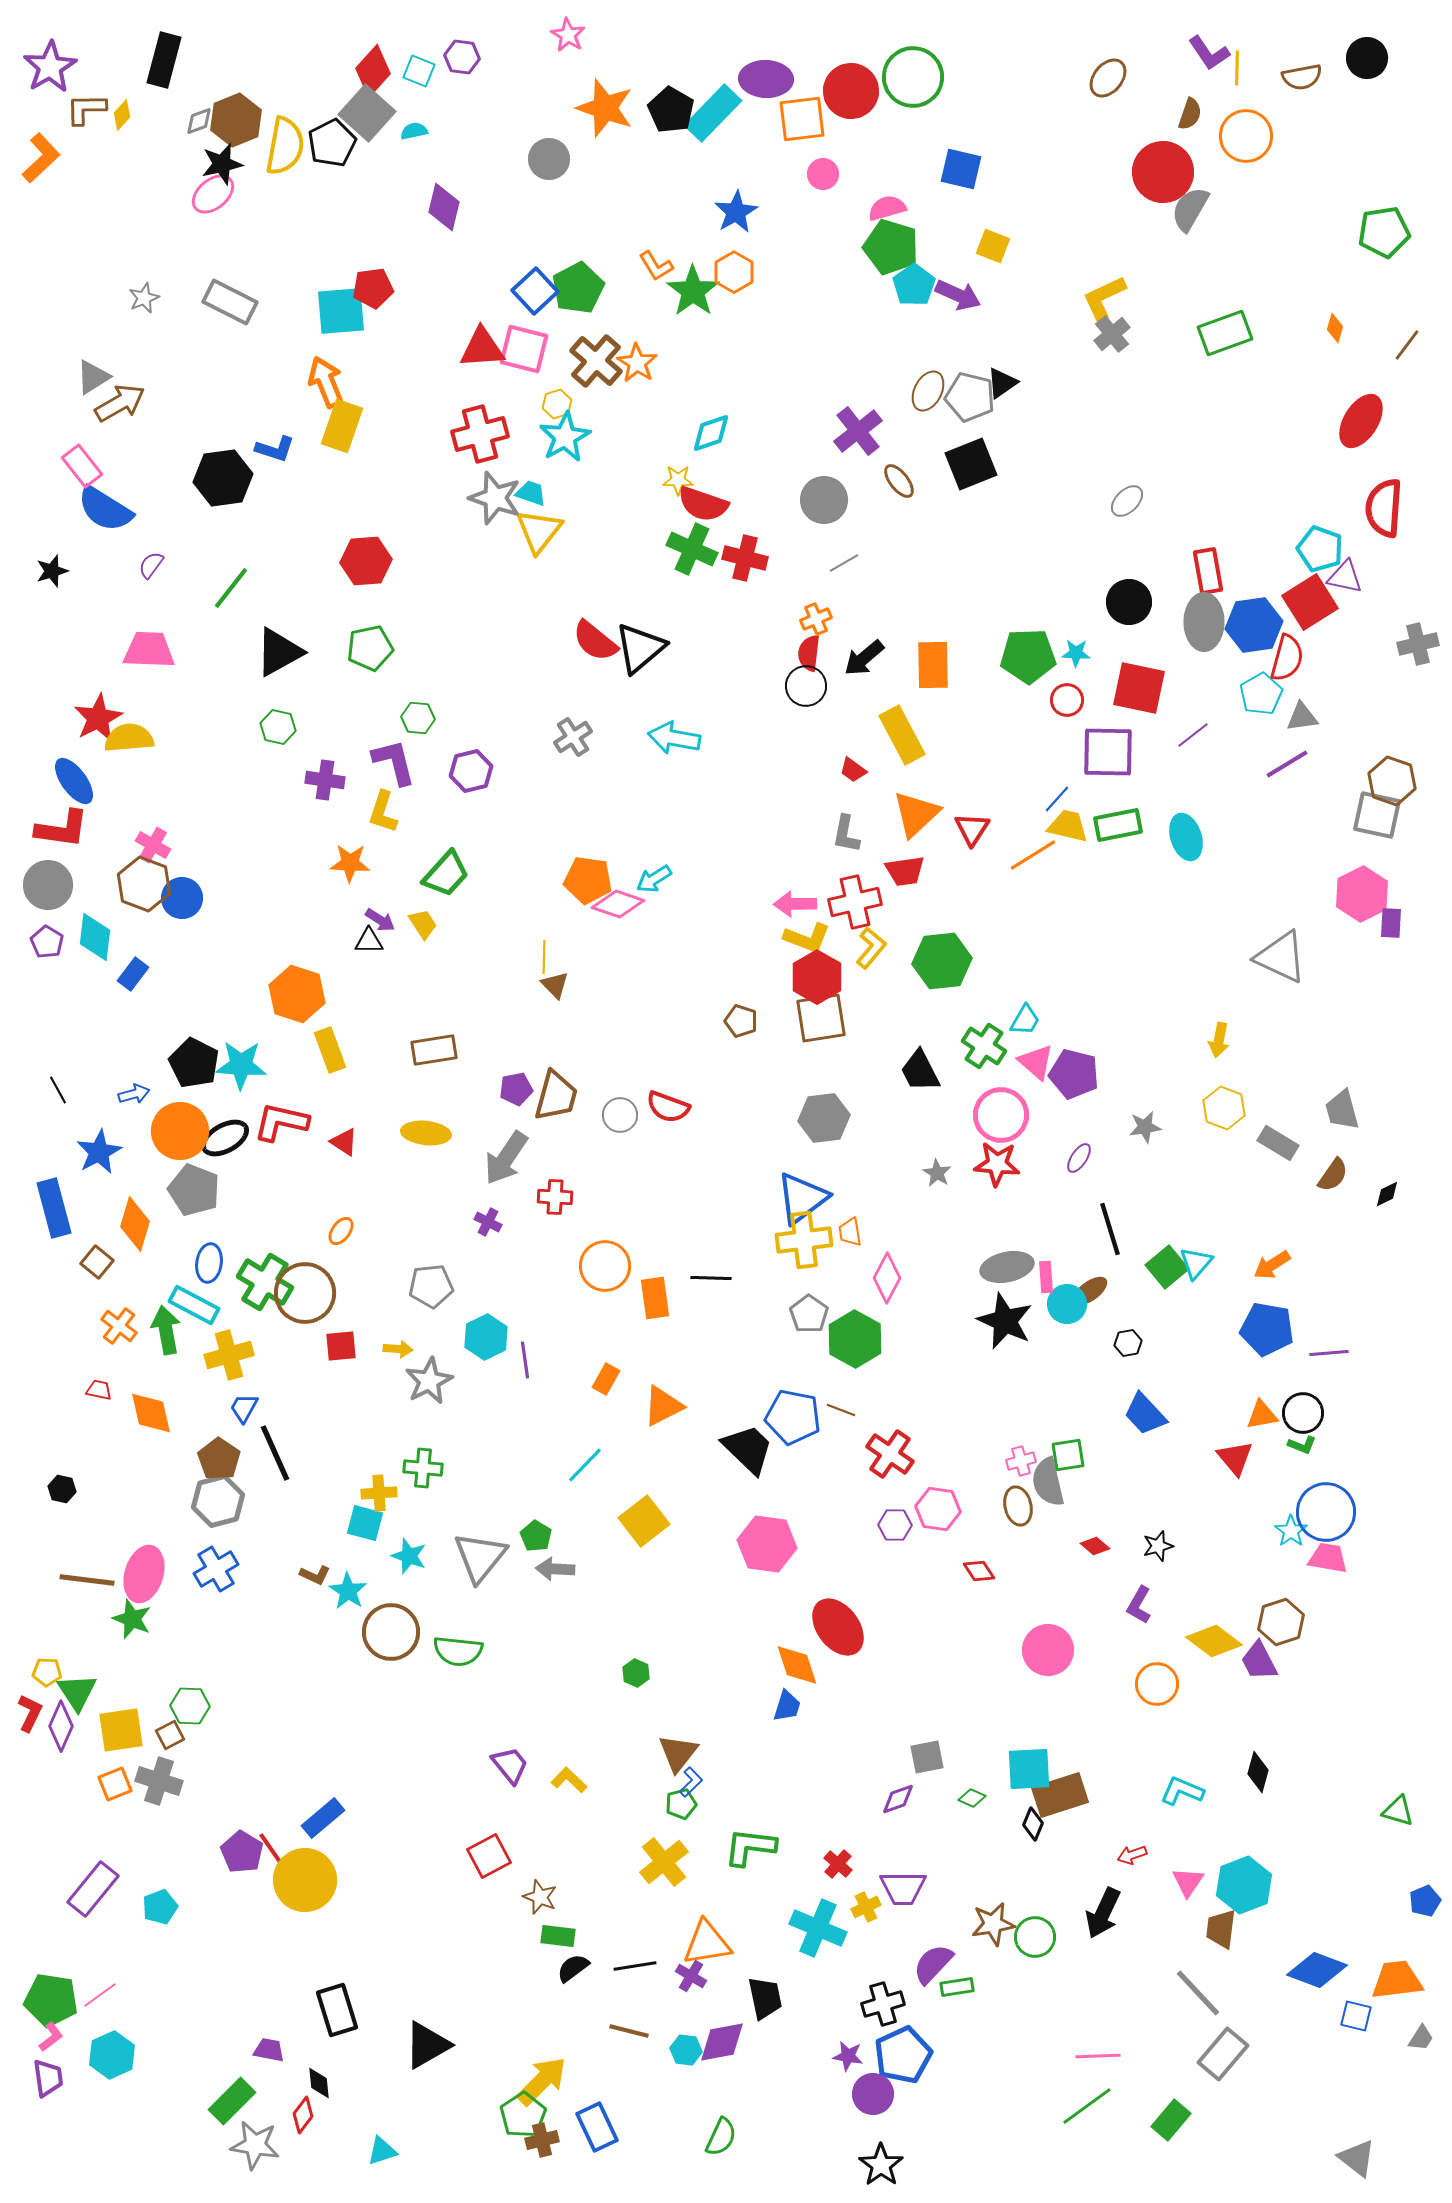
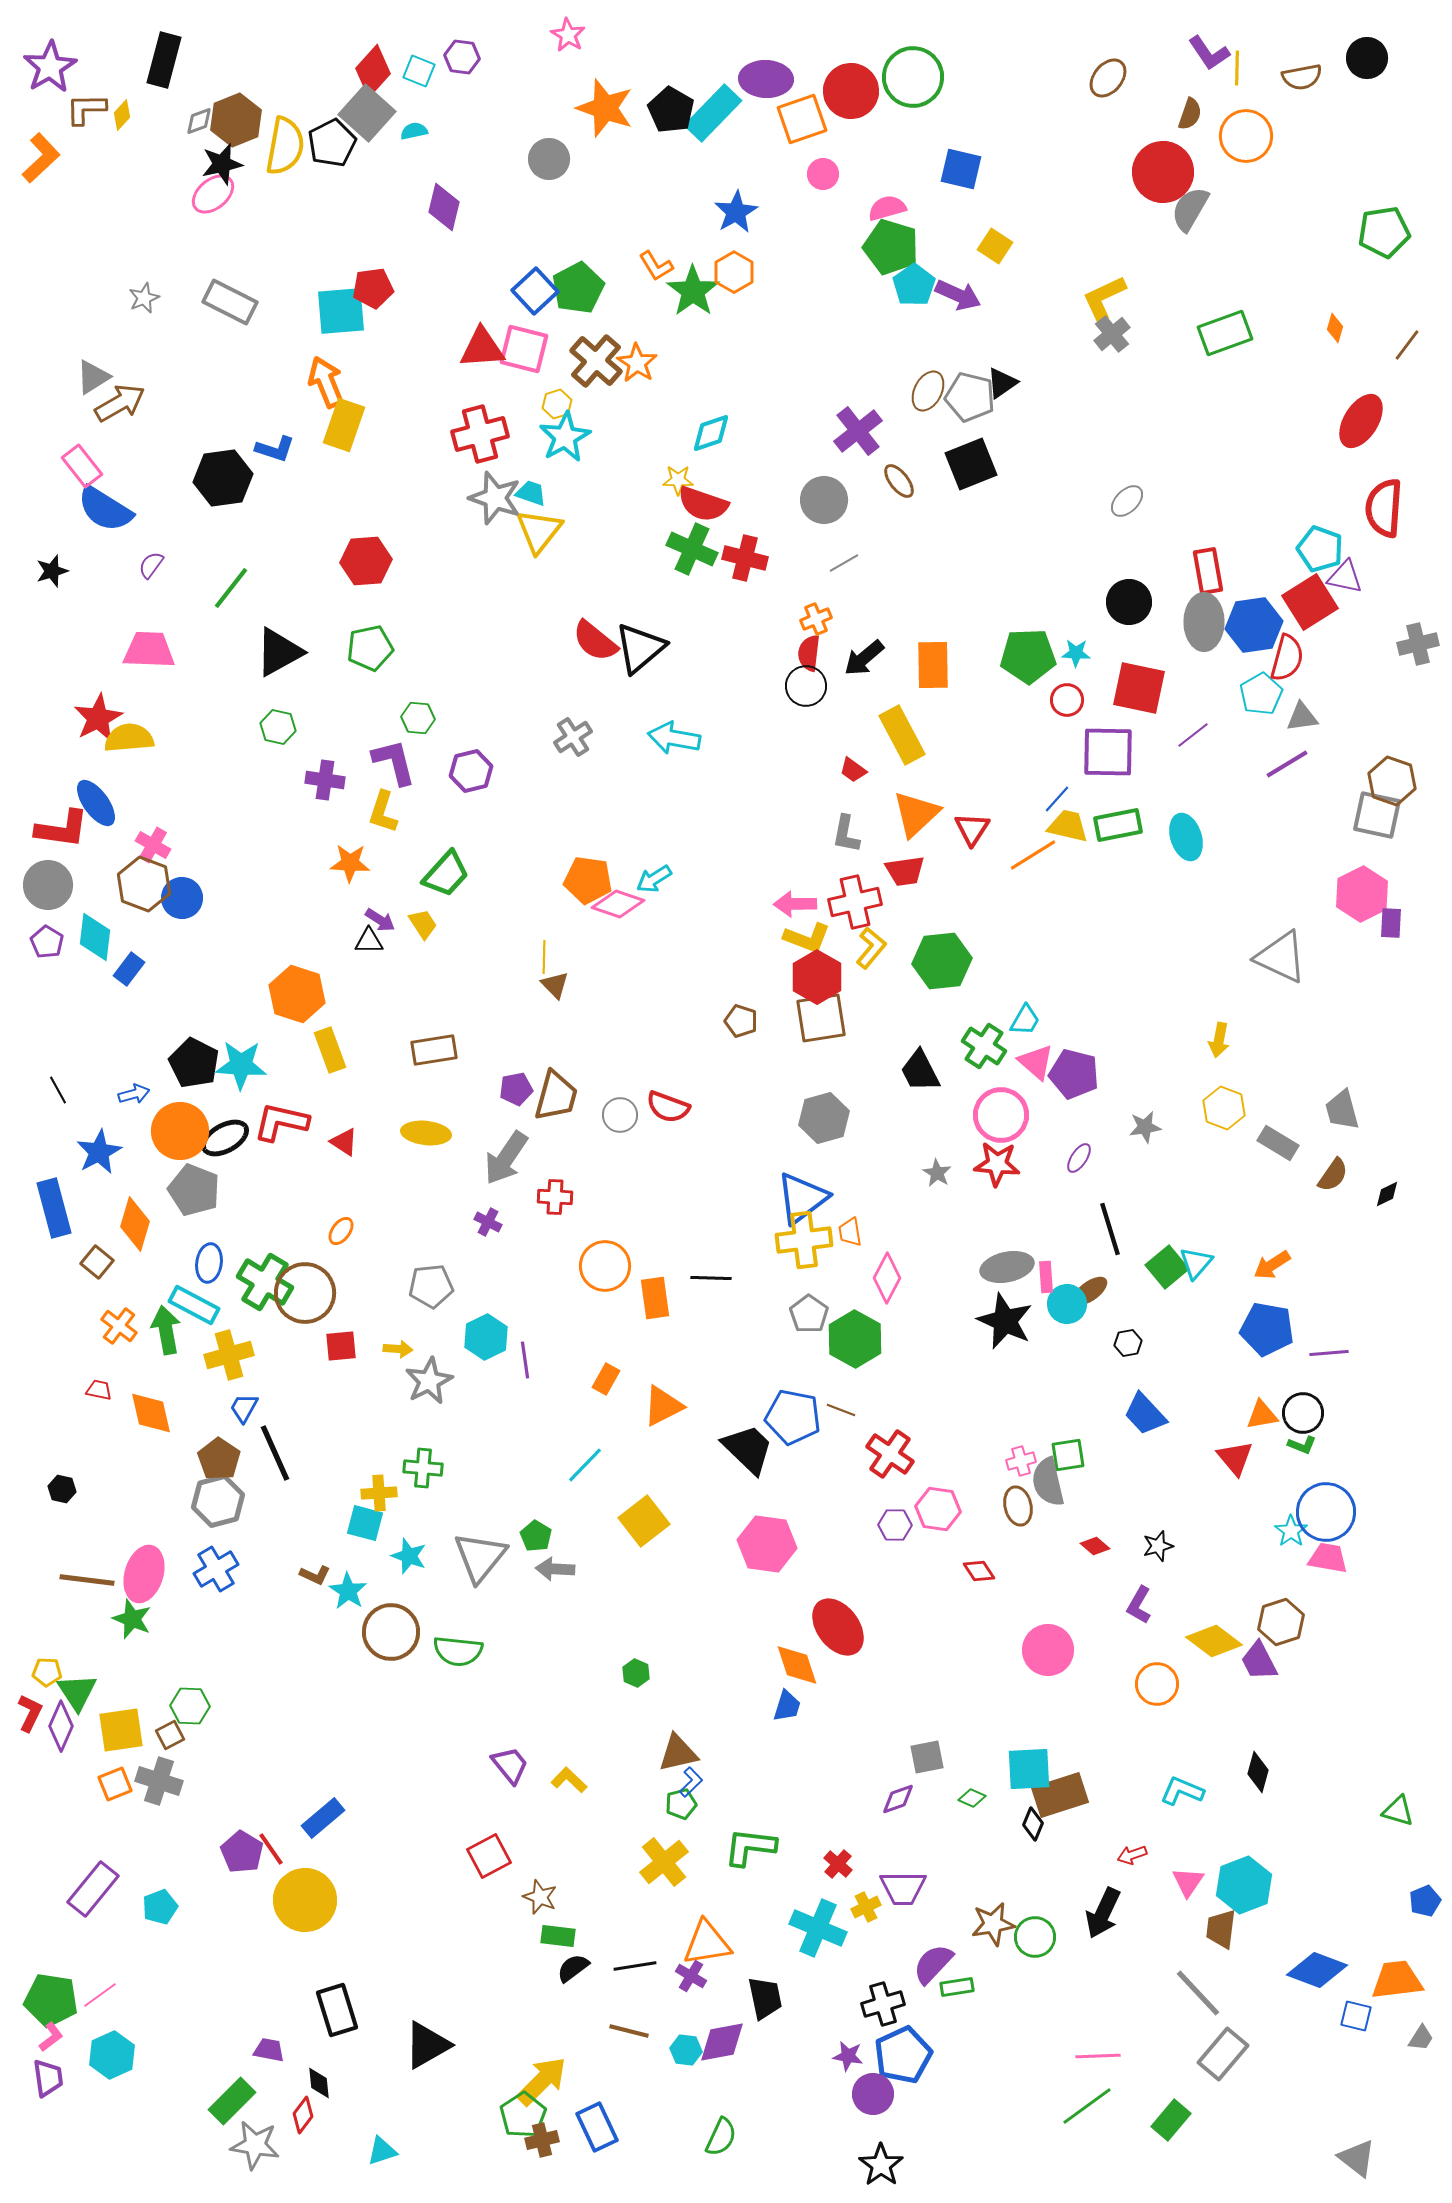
orange square at (802, 119): rotated 12 degrees counterclockwise
yellow square at (993, 246): moved 2 px right; rotated 12 degrees clockwise
yellow rectangle at (342, 426): moved 2 px right, 1 px up
blue ellipse at (74, 781): moved 22 px right, 22 px down
blue rectangle at (133, 974): moved 4 px left, 5 px up
gray hexagon at (824, 1118): rotated 9 degrees counterclockwise
brown triangle at (678, 1753): rotated 39 degrees clockwise
yellow circle at (305, 1880): moved 20 px down
